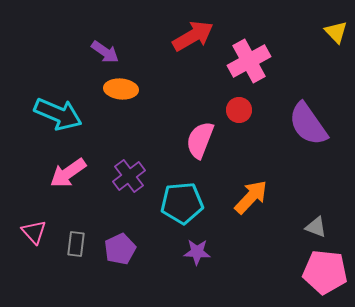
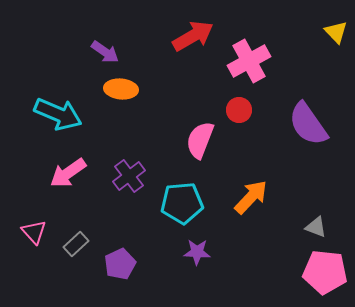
gray rectangle: rotated 40 degrees clockwise
purple pentagon: moved 15 px down
